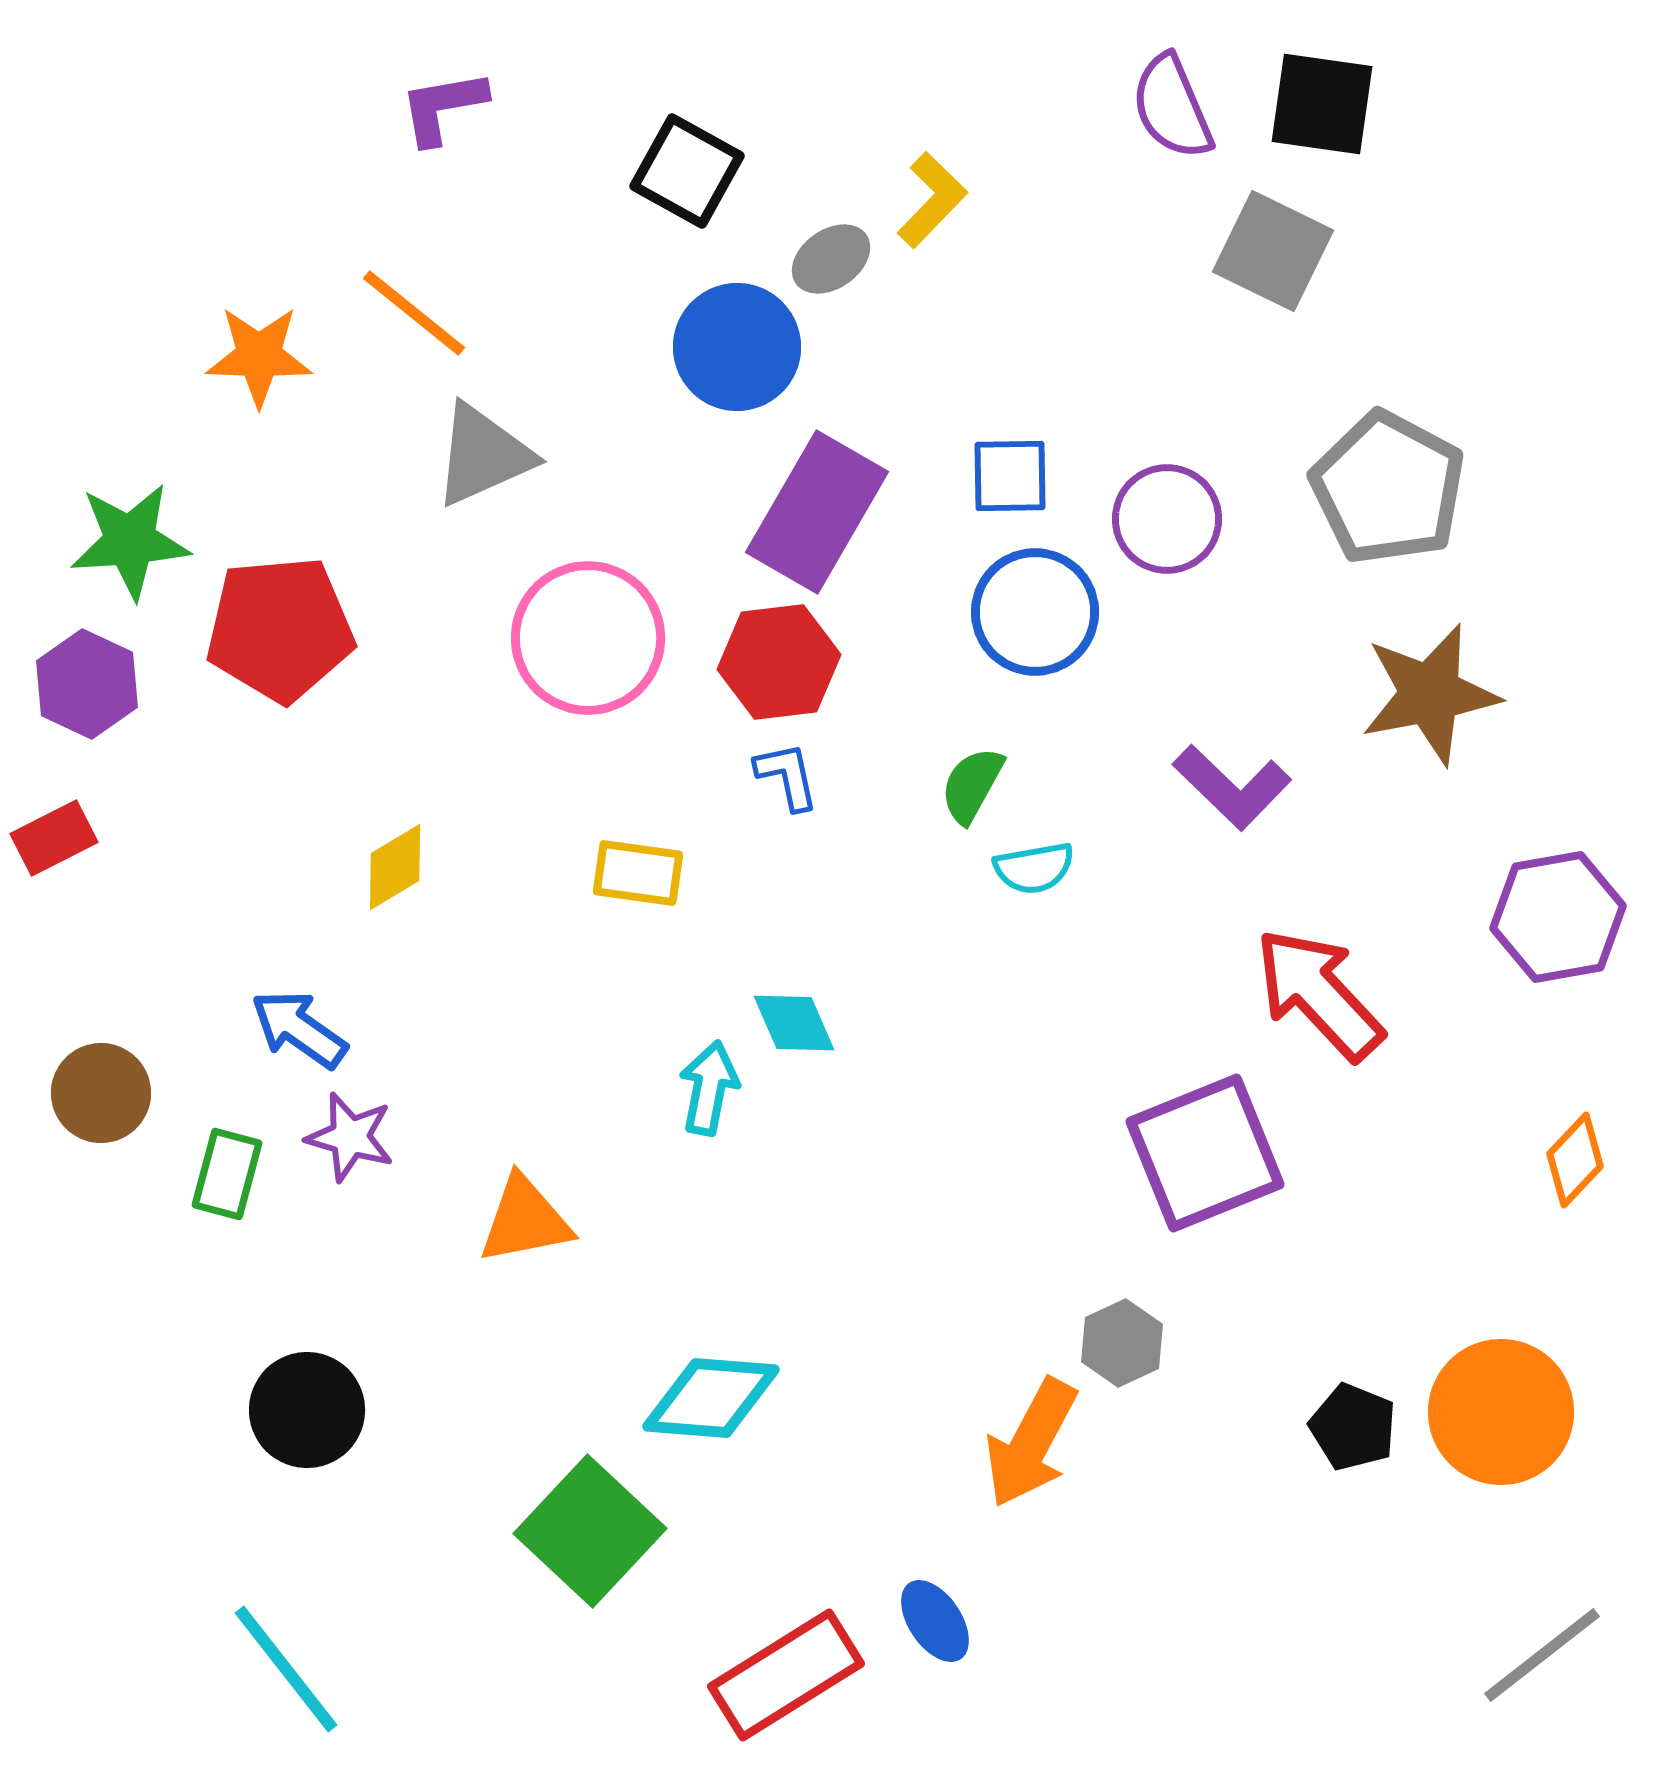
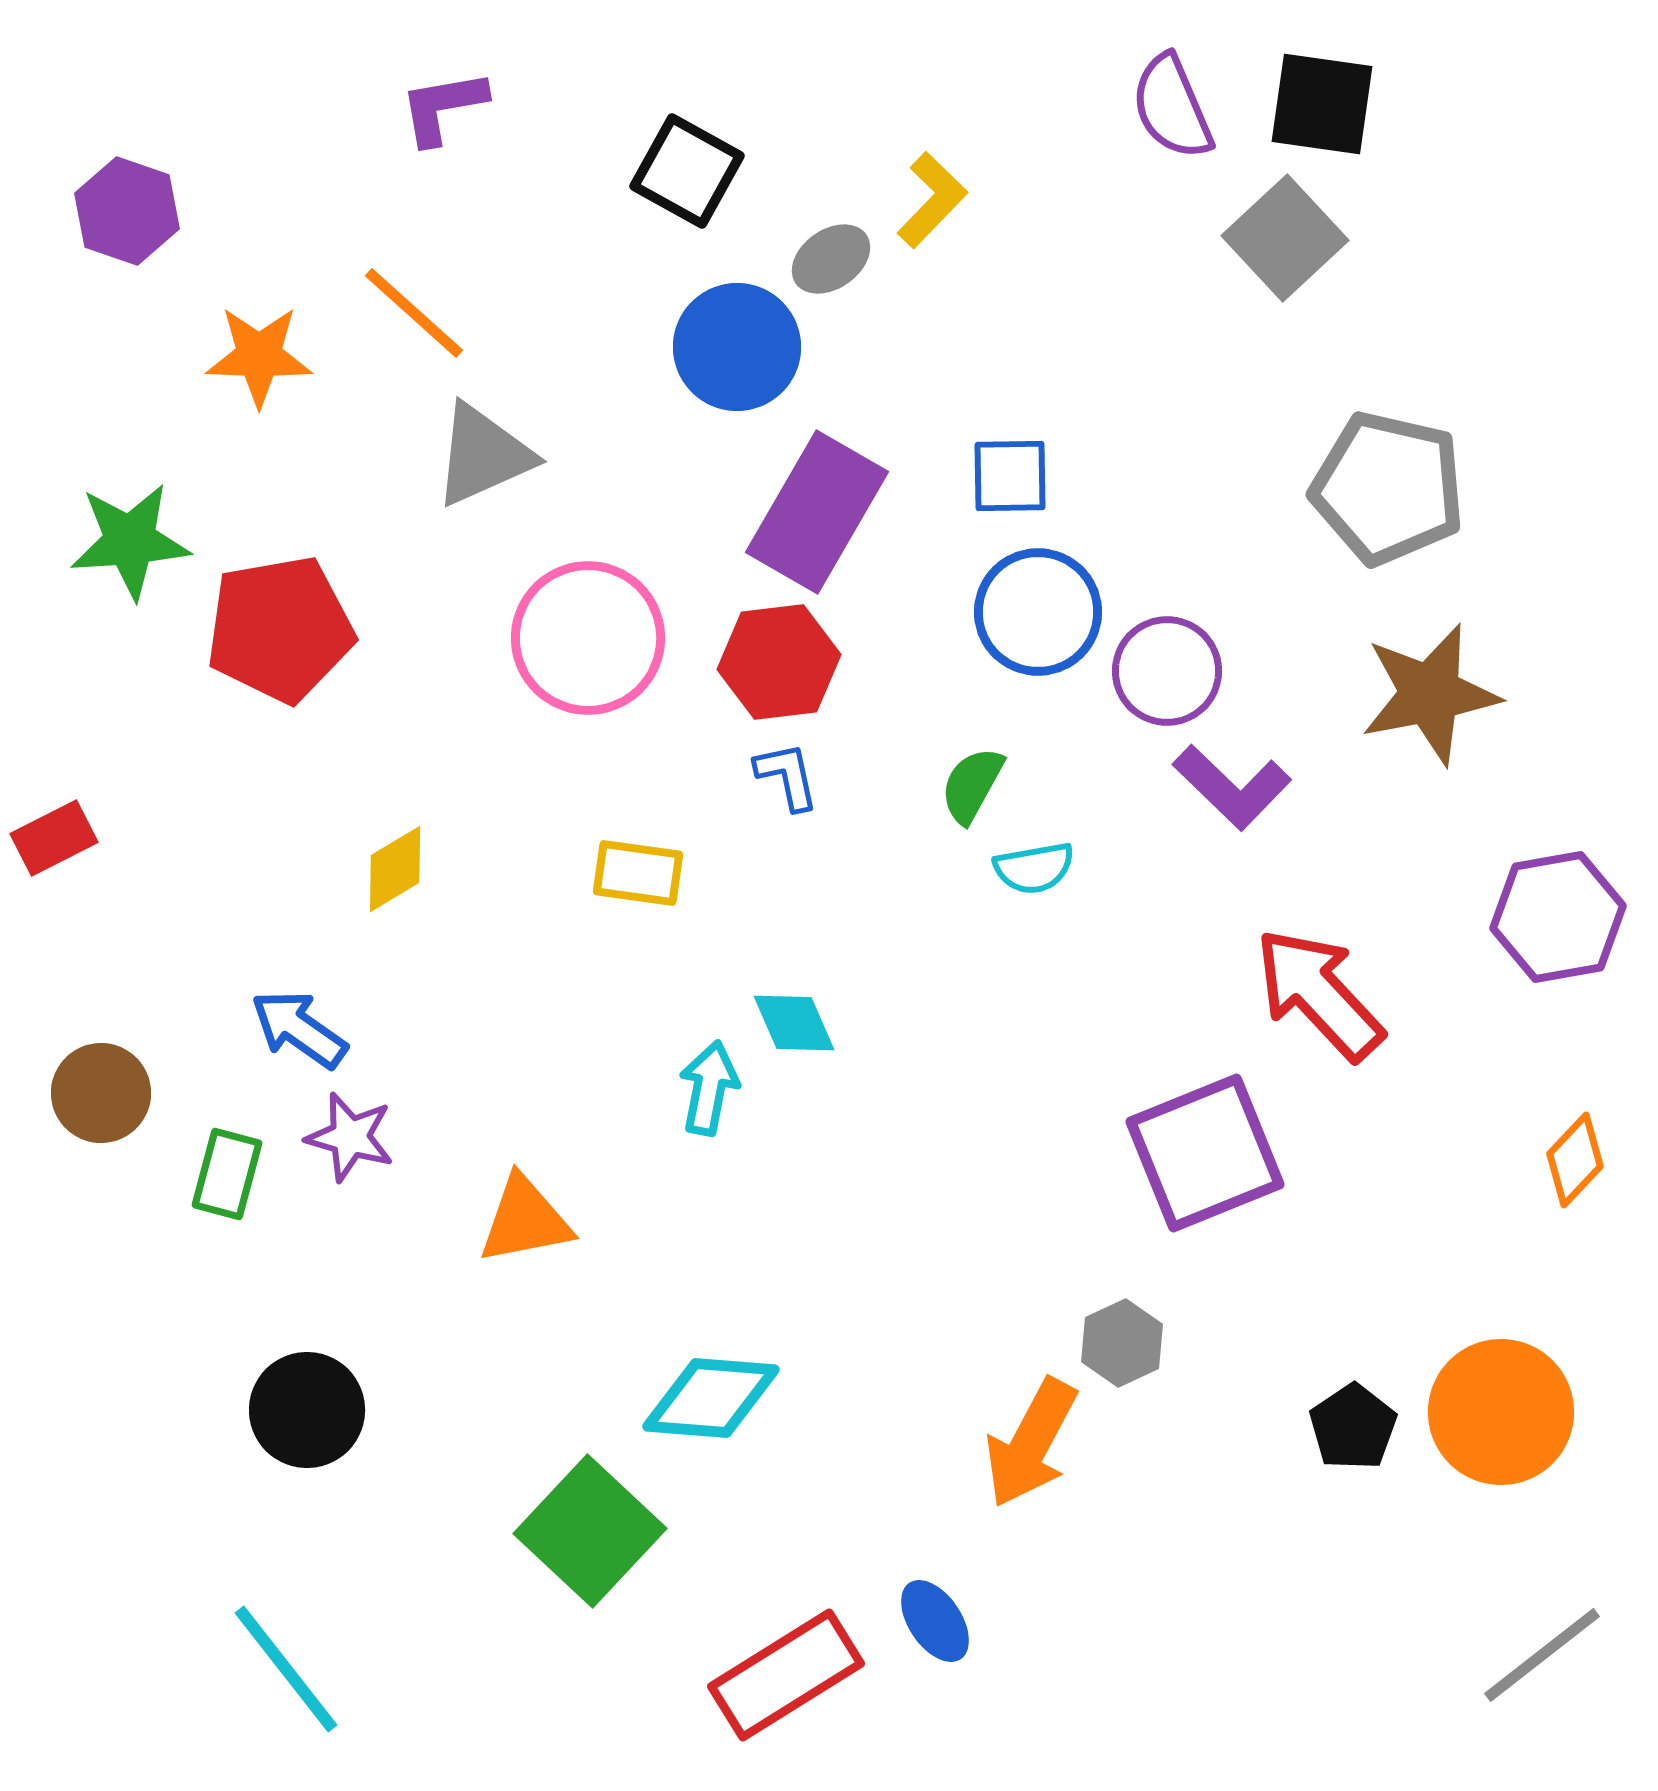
gray square at (1273, 251): moved 12 px right, 13 px up; rotated 21 degrees clockwise
orange line at (414, 313): rotated 3 degrees clockwise
gray pentagon at (1388, 488): rotated 15 degrees counterclockwise
purple circle at (1167, 519): moved 152 px down
blue circle at (1035, 612): moved 3 px right
red pentagon at (280, 629): rotated 5 degrees counterclockwise
purple hexagon at (87, 684): moved 40 px right, 473 px up; rotated 6 degrees counterclockwise
yellow diamond at (395, 867): moved 2 px down
black pentagon at (1353, 1427): rotated 16 degrees clockwise
